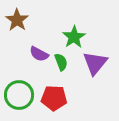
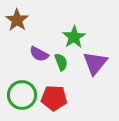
green circle: moved 3 px right
